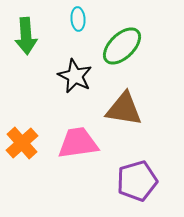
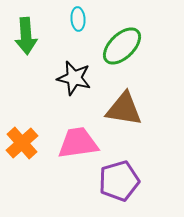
black star: moved 1 px left, 2 px down; rotated 12 degrees counterclockwise
purple pentagon: moved 18 px left
